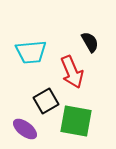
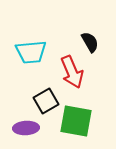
purple ellipse: moved 1 px right, 1 px up; rotated 40 degrees counterclockwise
